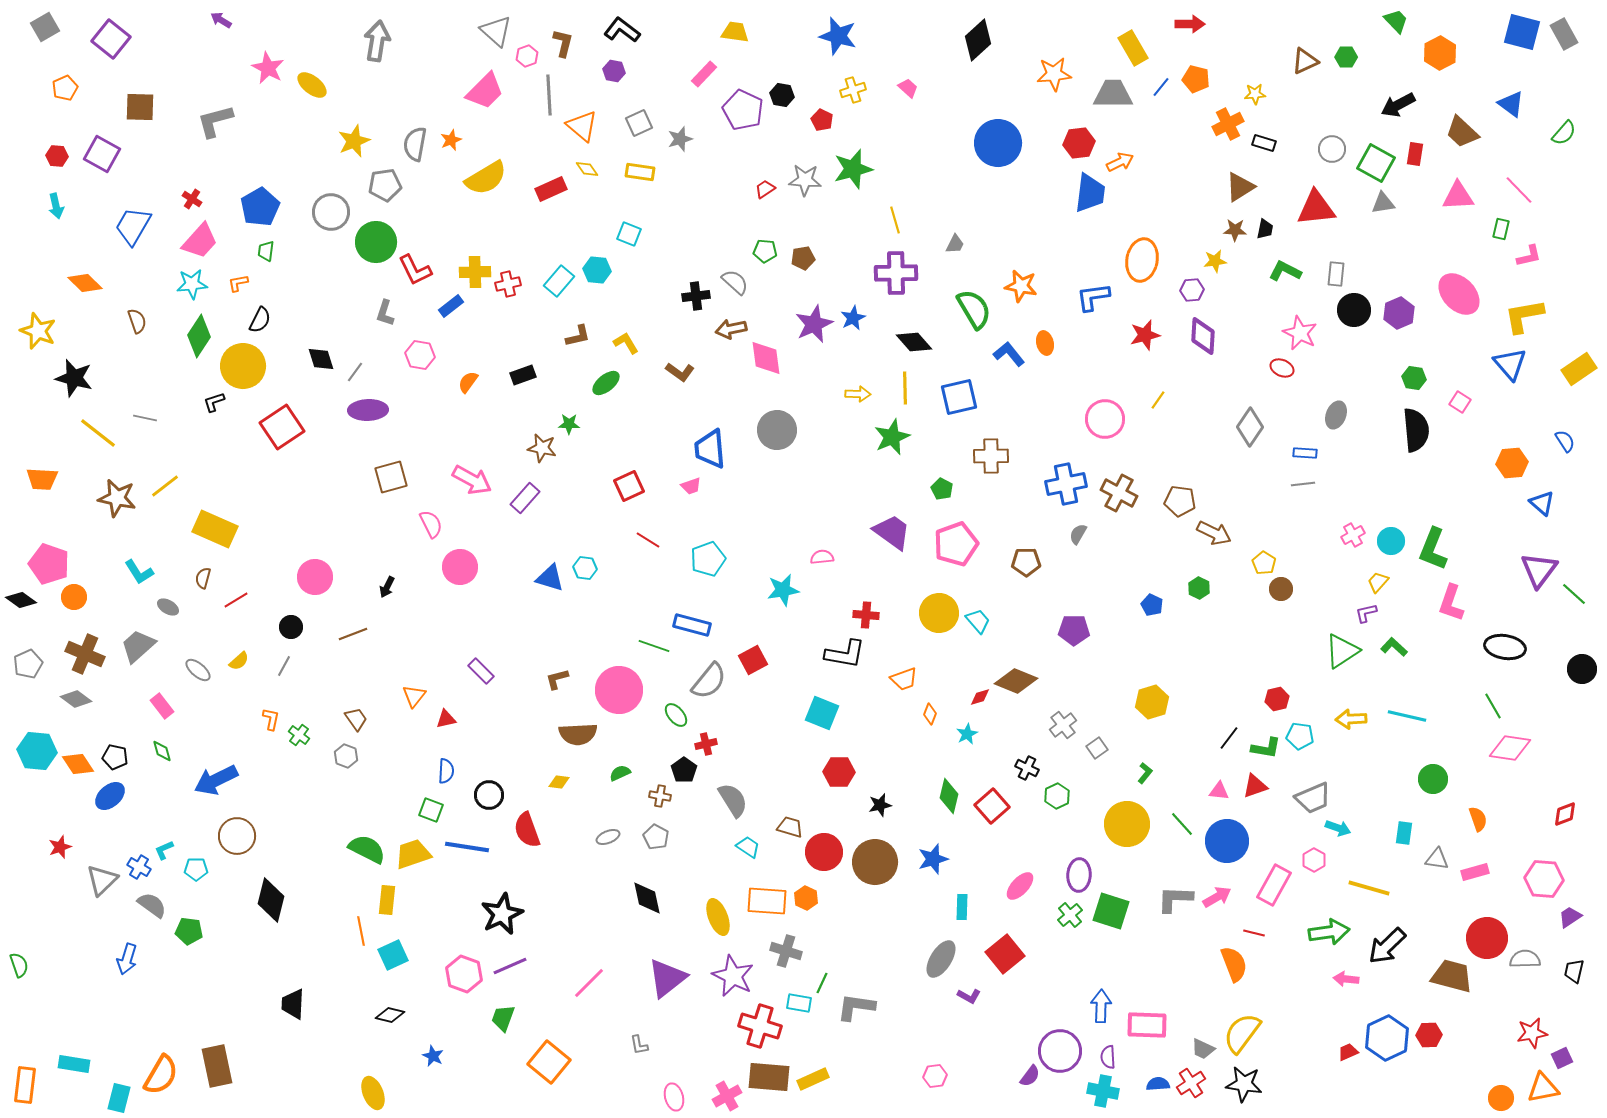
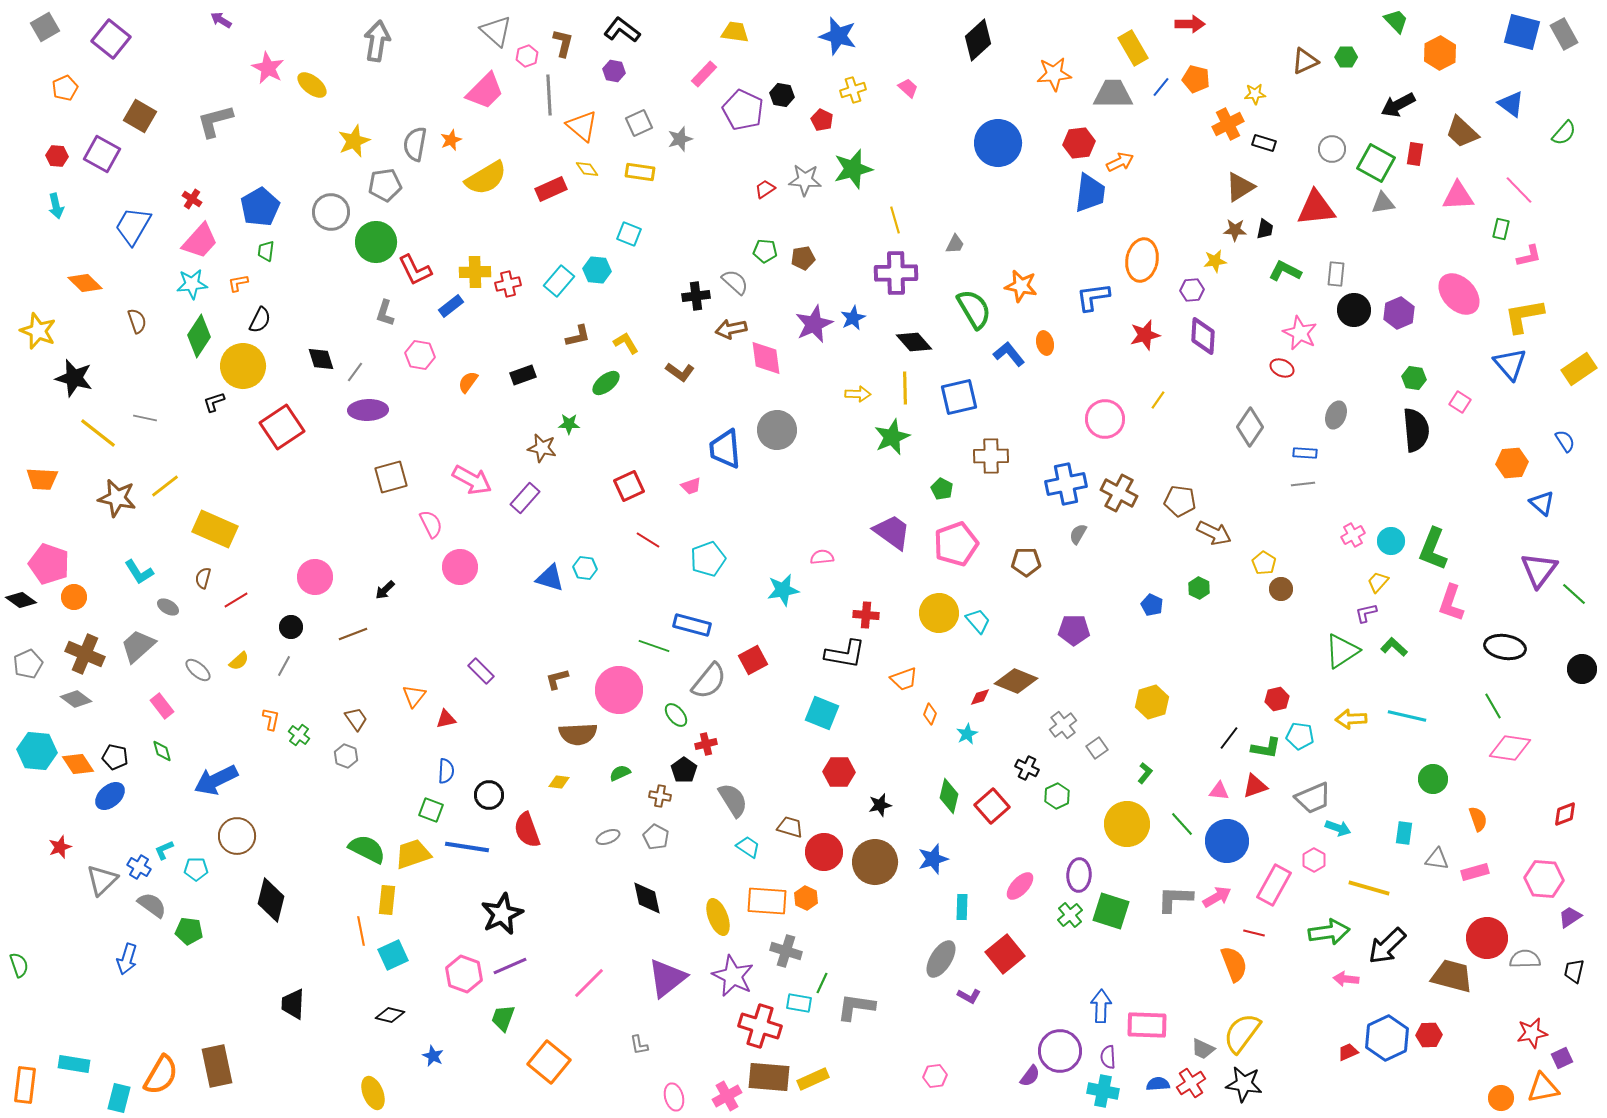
brown square at (140, 107): moved 9 px down; rotated 28 degrees clockwise
blue trapezoid at (710, 449): moved 15 px right
black arrow at (387, 587): moved 2 px left, 3 px down; rotated 20 degrees clockwise
